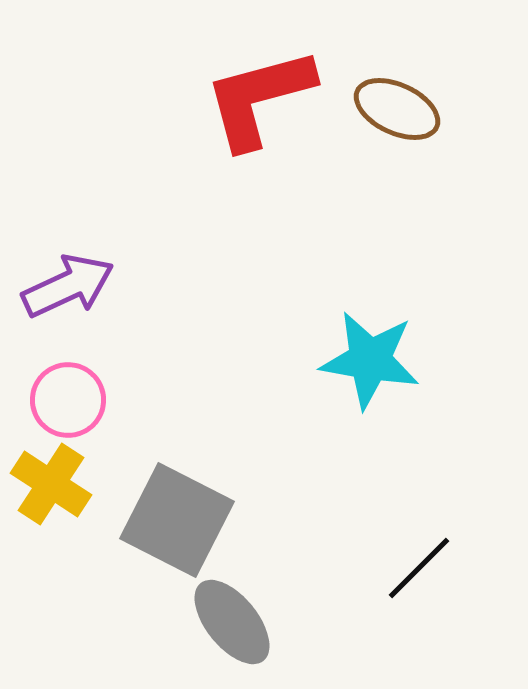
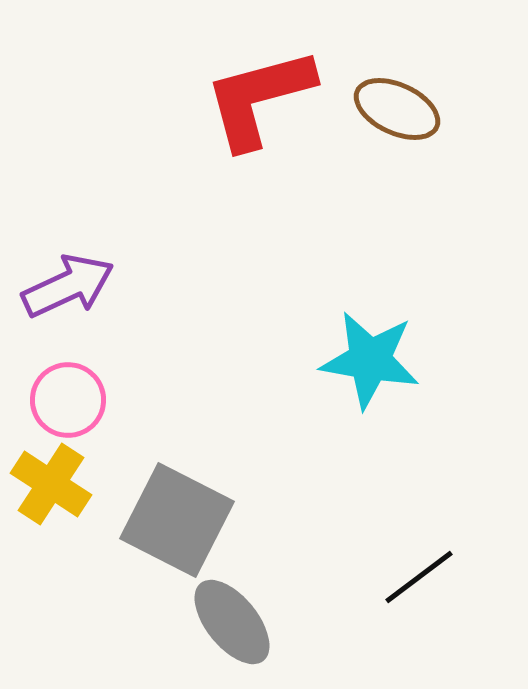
black line: moved 9 px down; rotated 8 degrees clockwise
